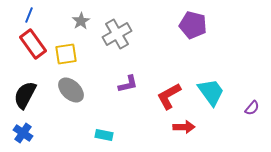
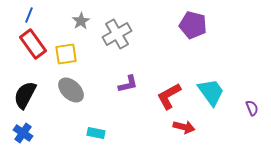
purple semicircle: rotated 63 degrees counterclockwise
red arrow: rotated 15 degrees clockwise
cyan rectangle: moved 8 px left, 2 px up
